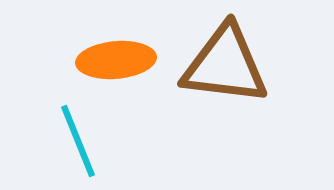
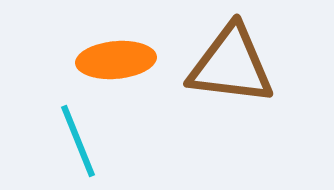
brown triangle: moved 6 px right
